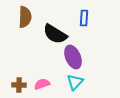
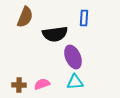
brown semicircle: rotated 20 degrees clockwise
black semicircle: rotated 40 degrees counterclockwise
cyan triangle: rotated 42 degrees clockwise
